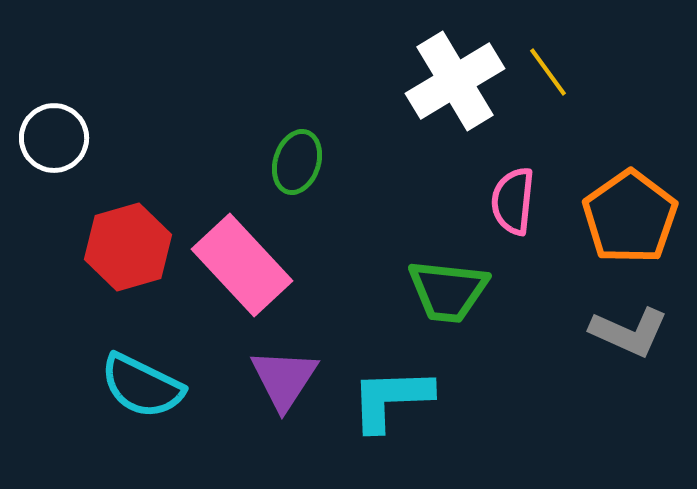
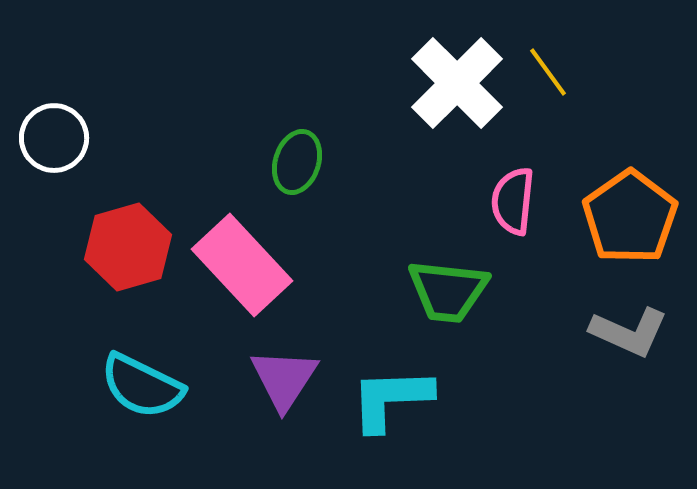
white cross: moved 2 px right, 2 px down; rotated 14 degrees counterclockwise
